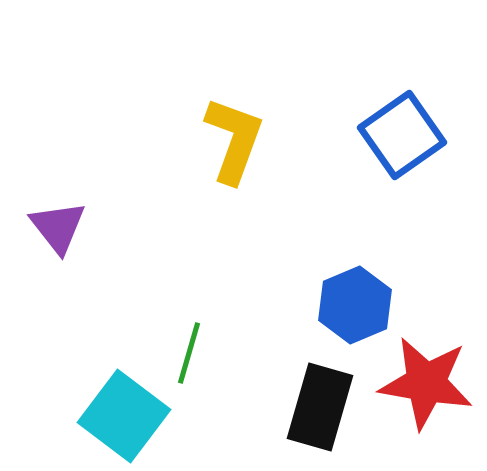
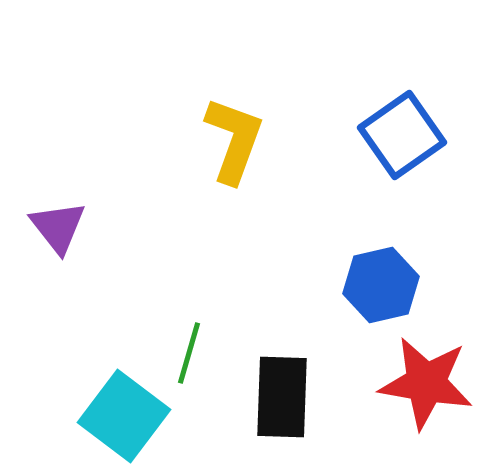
blue hexagon: moved 26 px right, 20 px up; rotated 10 degrees clockwise
black rectangle: moved 38 px left, 10 px up; rotated 14 degrees counterclockwise
